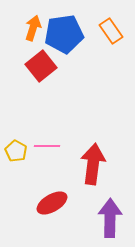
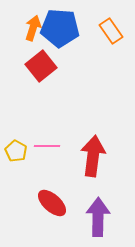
blue pentagon: moved 4 px left, 6 px up; rotated 12 degrees clockwise
red arrow: moved 8 px up
red ellipse: rotated 72 degrees clockwise
purple arrow: moved 12 px left, 1 px up
